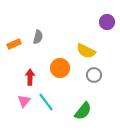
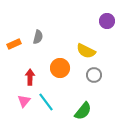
purple circle: moved 1 px up
